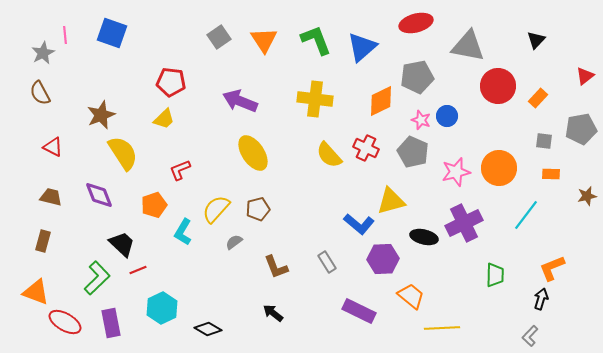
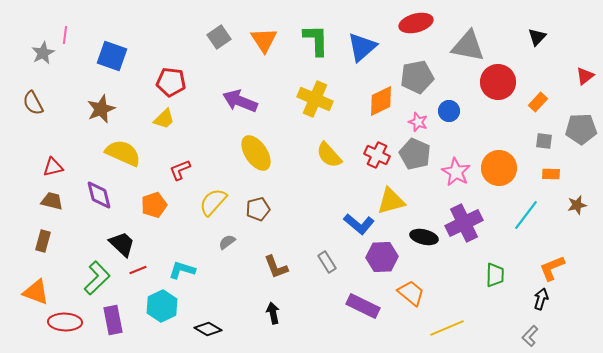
blue square at (112, 33): moved 23 px down
pink line at (65, 35): rotated 12 degrees clockwise
green L-shape at (316, 40): rotated 20 degrees clockwise
black triangle at (536, 40): moved 1 px right, 3 px up
red circle at (498, 86): moved 4 px up
brown semicircle at (40, 93): moved 7 px left, 10 px down
orange rectangle at (538, 98): moved 4 px down
yellow cross at (315, 99): rotated 16 degrees clockwise
brown star at (101, 115): moved 6 px up
blue circle at (447, 116): moved 2 px right, 5 px up
pink star at (421, 120): moved 3 px left, 2 px down
gray pentagon at (581, 129): rotated 8 degrees clockwise
red triangle at (53, 147): moved 20 px down; rotated 40 degrees counterclockwise
red cross at (366, 148): moved 11 px right, 7 px down
gray pentagon at (413, 152): moved 2 px right, 2 px down
yellow semicircle at (123, 153): rotated 33 degrees counterclockwise
yellow ellipse at (253, 153): moved 3 px right
pink star at (456, 172): rotated 28 degrees counterclockwise
purple diamond at (99, 195): rotated 8 degrees clockwise
brown star at (587, 196): moved 10 px left, 9 px down
brown trapezoid at (51, 197): moved 1 px right, 4 px down
yellow semicircle at (216, 209): moved 3 px left, 7 px up
cyan L-shape at (183, 232): moved 1 px left, 38 px down; rotated 76 degrees clockwise
gray semicircle at (234, 242): moved 7 px left
purple hexagon at (383, 259): moved 1 px left, 2 px up
orange trapezoid at (411, 296): moved 3 px up
cyan hexagon at (162, 308): moved 2 px up
purple rectangle at (359, 311): moved 4 px right, 5 px up
black arrow at (273, 313): rotated 40 degrees clockwise
red ellipse at (65, 322): rotated 28 degrees counterclockwise
purple rectangle at (111, 323): moved 2 px right, 3 px up
yellow line at (442, 328): moved 5 px right; rotated 20 degrees counterclockwise
